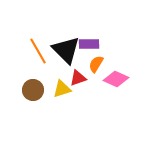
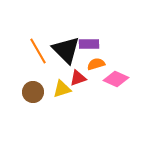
orange semicircle: rotated 42 degrees clockwise
brown circle: moved 2 px down
